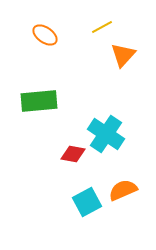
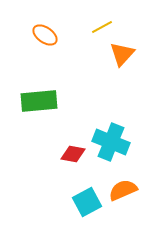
orange triangle: moved 1 px left, 1 px up
cyan cross: moved 5 px right, 8 px down; rotated 12 degrees counterclockwise
